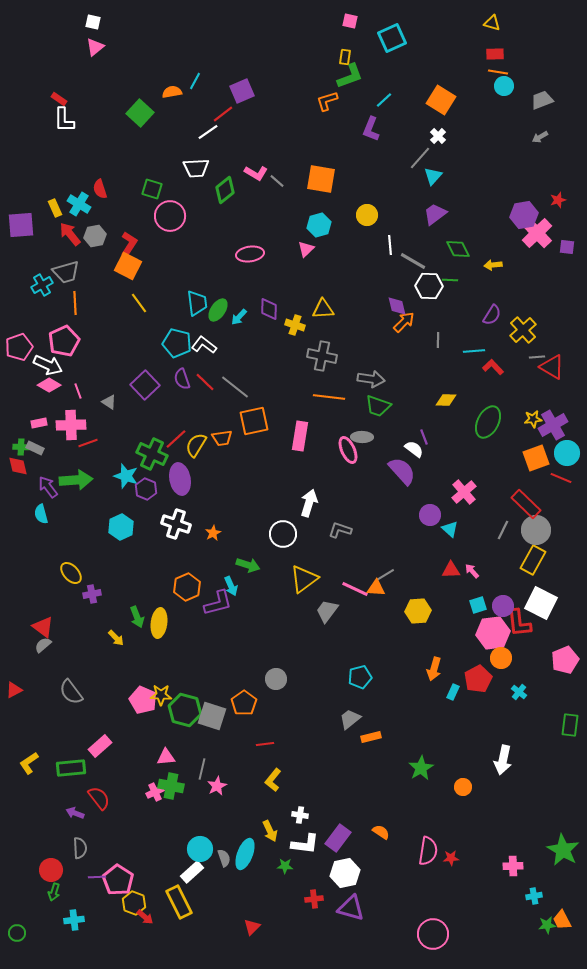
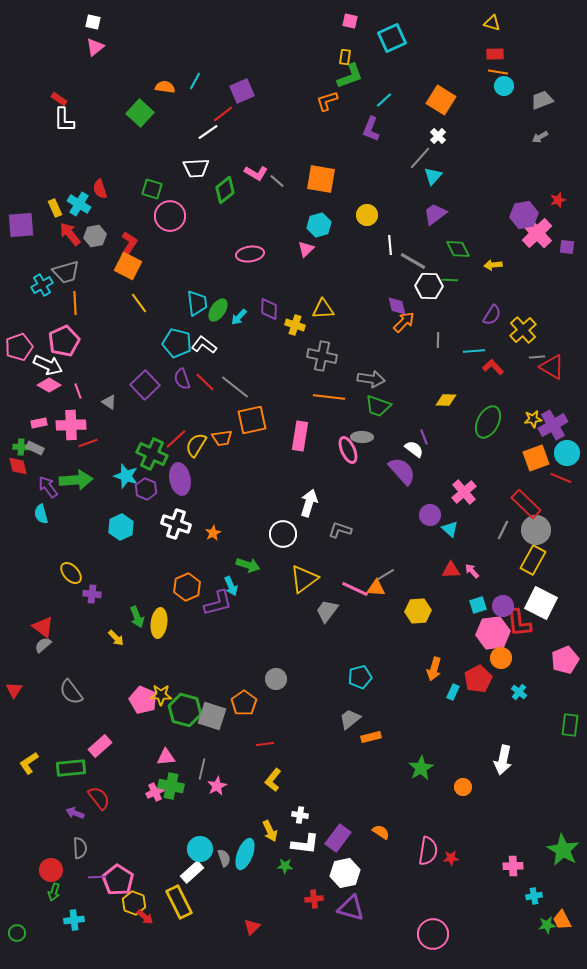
orange semicircle at (172, 92): moved 7 px left, 5 px up; rotated 18 degrees clockwise
orange square at (254, 421): moved 2 px left, 1 px up
purple cross at (92, 594): rotated 18 degrees clockwise
red triangle at (14, 690): rotated 30 degrees counterclockwise
